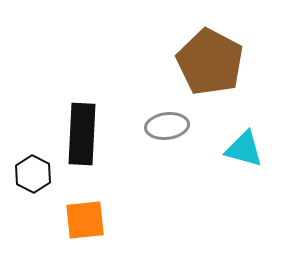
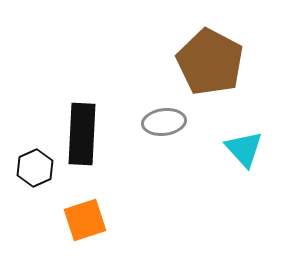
gray ellipse: moved 3 px left, 4 px up
cyan triangle: rotated 33 degrees clockwise
black hexagon: moved 2 px right, 6 px up; rotated 9 degrees clockwise
orange square: rotated 12 degrees counterclockwise
